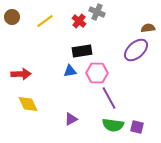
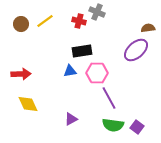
brown circle: moved 9 px right, 7 px down
red cross: rotated 24 degrees counterclockwise
purple square: rotated 24 degrees clockwise
